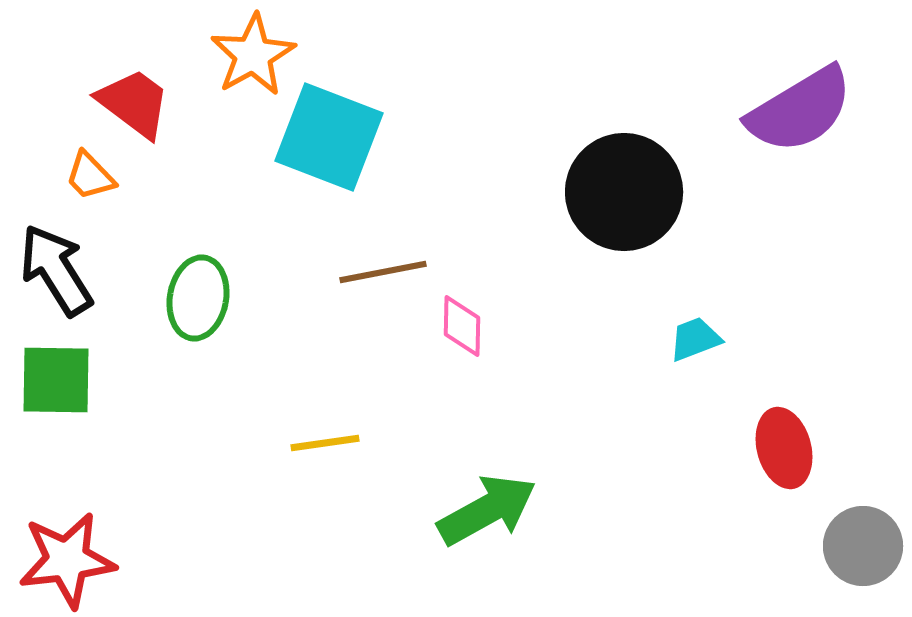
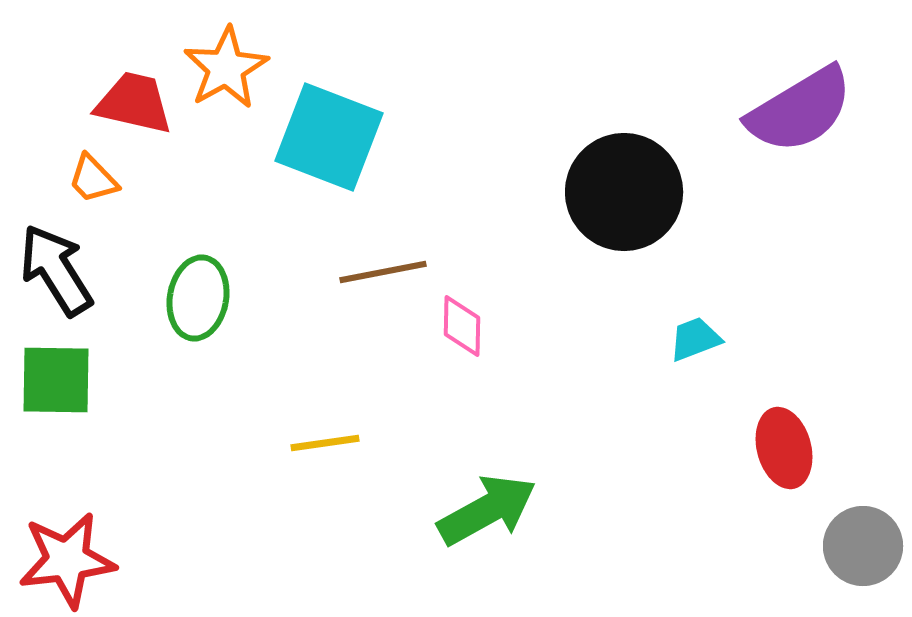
orange star: moved 27 px left, 13 px down
red trapezoid: rotated 24 degrees counterclockwise
orange trapezoid: moved 3 px right, 3 px down
